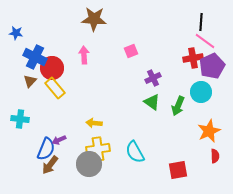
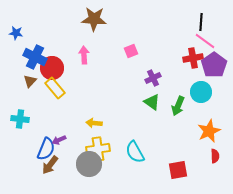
purple pentagon: moved 2 px right, 1 px up; rotated 10 degrees counterclockwise
